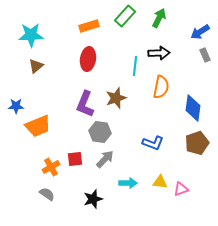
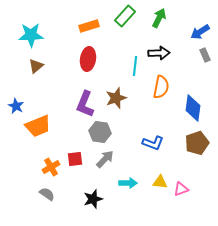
blue star: rotated 28 degrees clockwise
